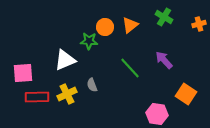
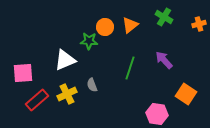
green line: rotated 60 degrees clockwise
red rectangle: moved 3 px down; rotated 40 degrees counterclockwise
